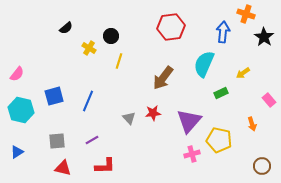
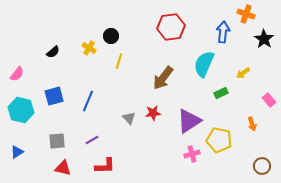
black semicircle: moved 13 px left, 24 px down
black star: moved 2 px down
purple triangle: rotated 16 degrees clockwise
